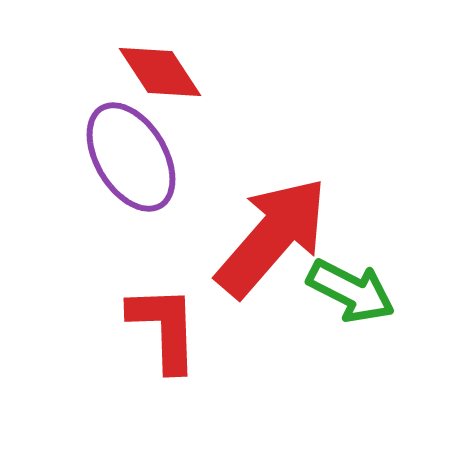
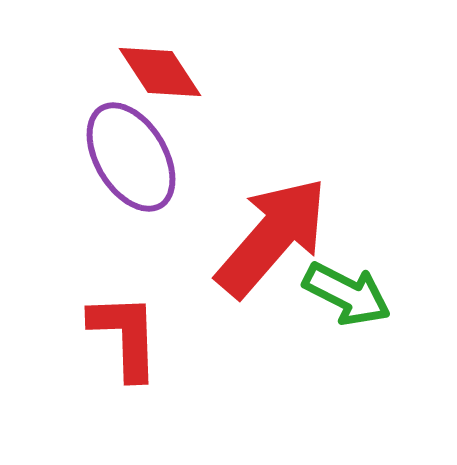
green arrow: moved 4 px left, 3 px down
red L-shape: moved 39 px left, 8 px down
